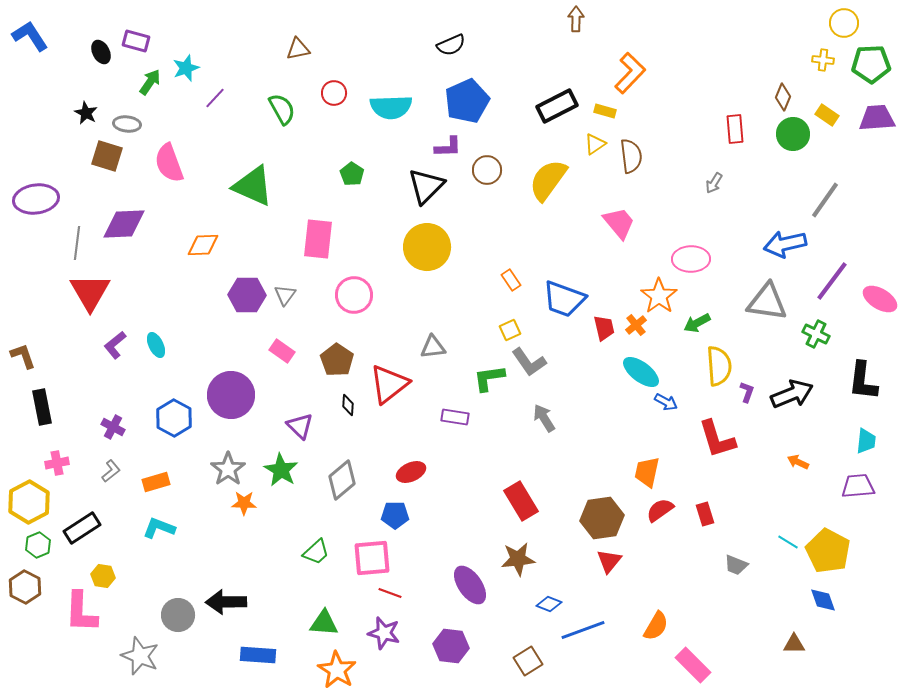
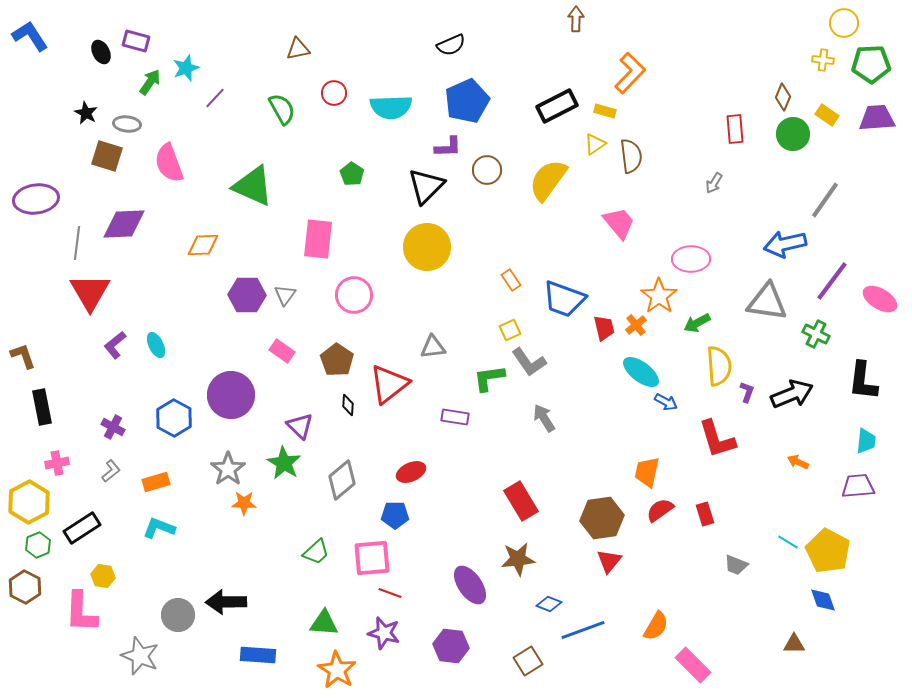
green star at (281, 470): moved 3 px right, 7 px up
